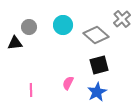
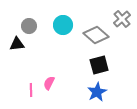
gray circle: moved 1 px up
black triangle: moved 2 px right, 1 px down
pink semicircle: moved 19 px left
